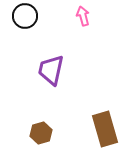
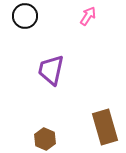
pink arrow: moved 5 px right; rotated 48 degrees clockwise
brown rectangle: moved 2 px up
brown hexagon: moved 4 px right, 6 px down; rotated 20 degrees counterclockwise
